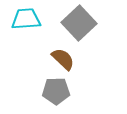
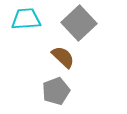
brown semicircle: moved 2 px up
gray pentagon: rotated 20 degrees counterclockwise
